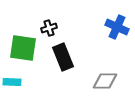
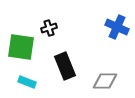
green square: moved 2 px left, 1 px up
black rectangle: moved 2 px right, 9 px down
cyan rectangle: moved 15 px right; rotated 18 degrees clockwise
